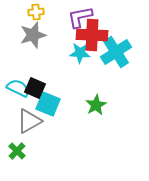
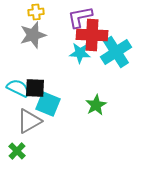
black square: rotated 20 degrees counterclockwise
